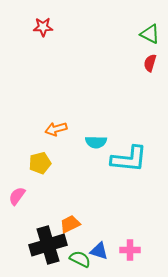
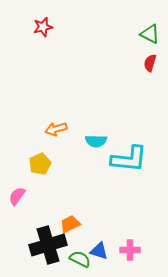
red star: rotated 12 degrees counterclockwise
cyan semicircle: moved 1 px up
yellow pentagon: moved 1 px down; rotated 10 degrees counterclockwise
